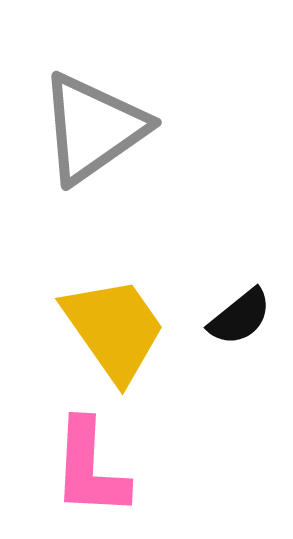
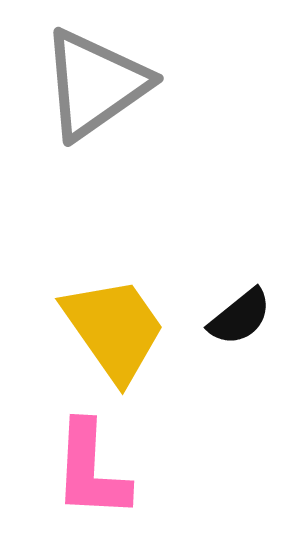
gray triangle: moved 2 px right, 44 px up
pink L-shape: moved 1 px right, 2 px down
